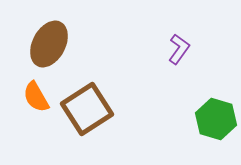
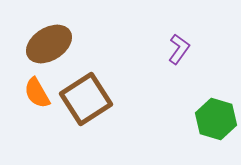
brown ellipse: rotated 30 degrees clockwise
orange semicircle: moved 1 px right, 4 px up
brown square: moved 1 px left, 10 px up
